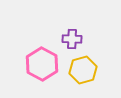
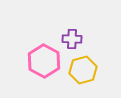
pink hexagon: moved 2 px right, 3 px up
